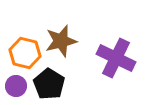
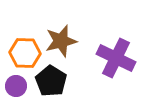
orange hexagon: rotated 12 degrees counterclockwise
black pentagon: moved 2 px right, 3 px up
